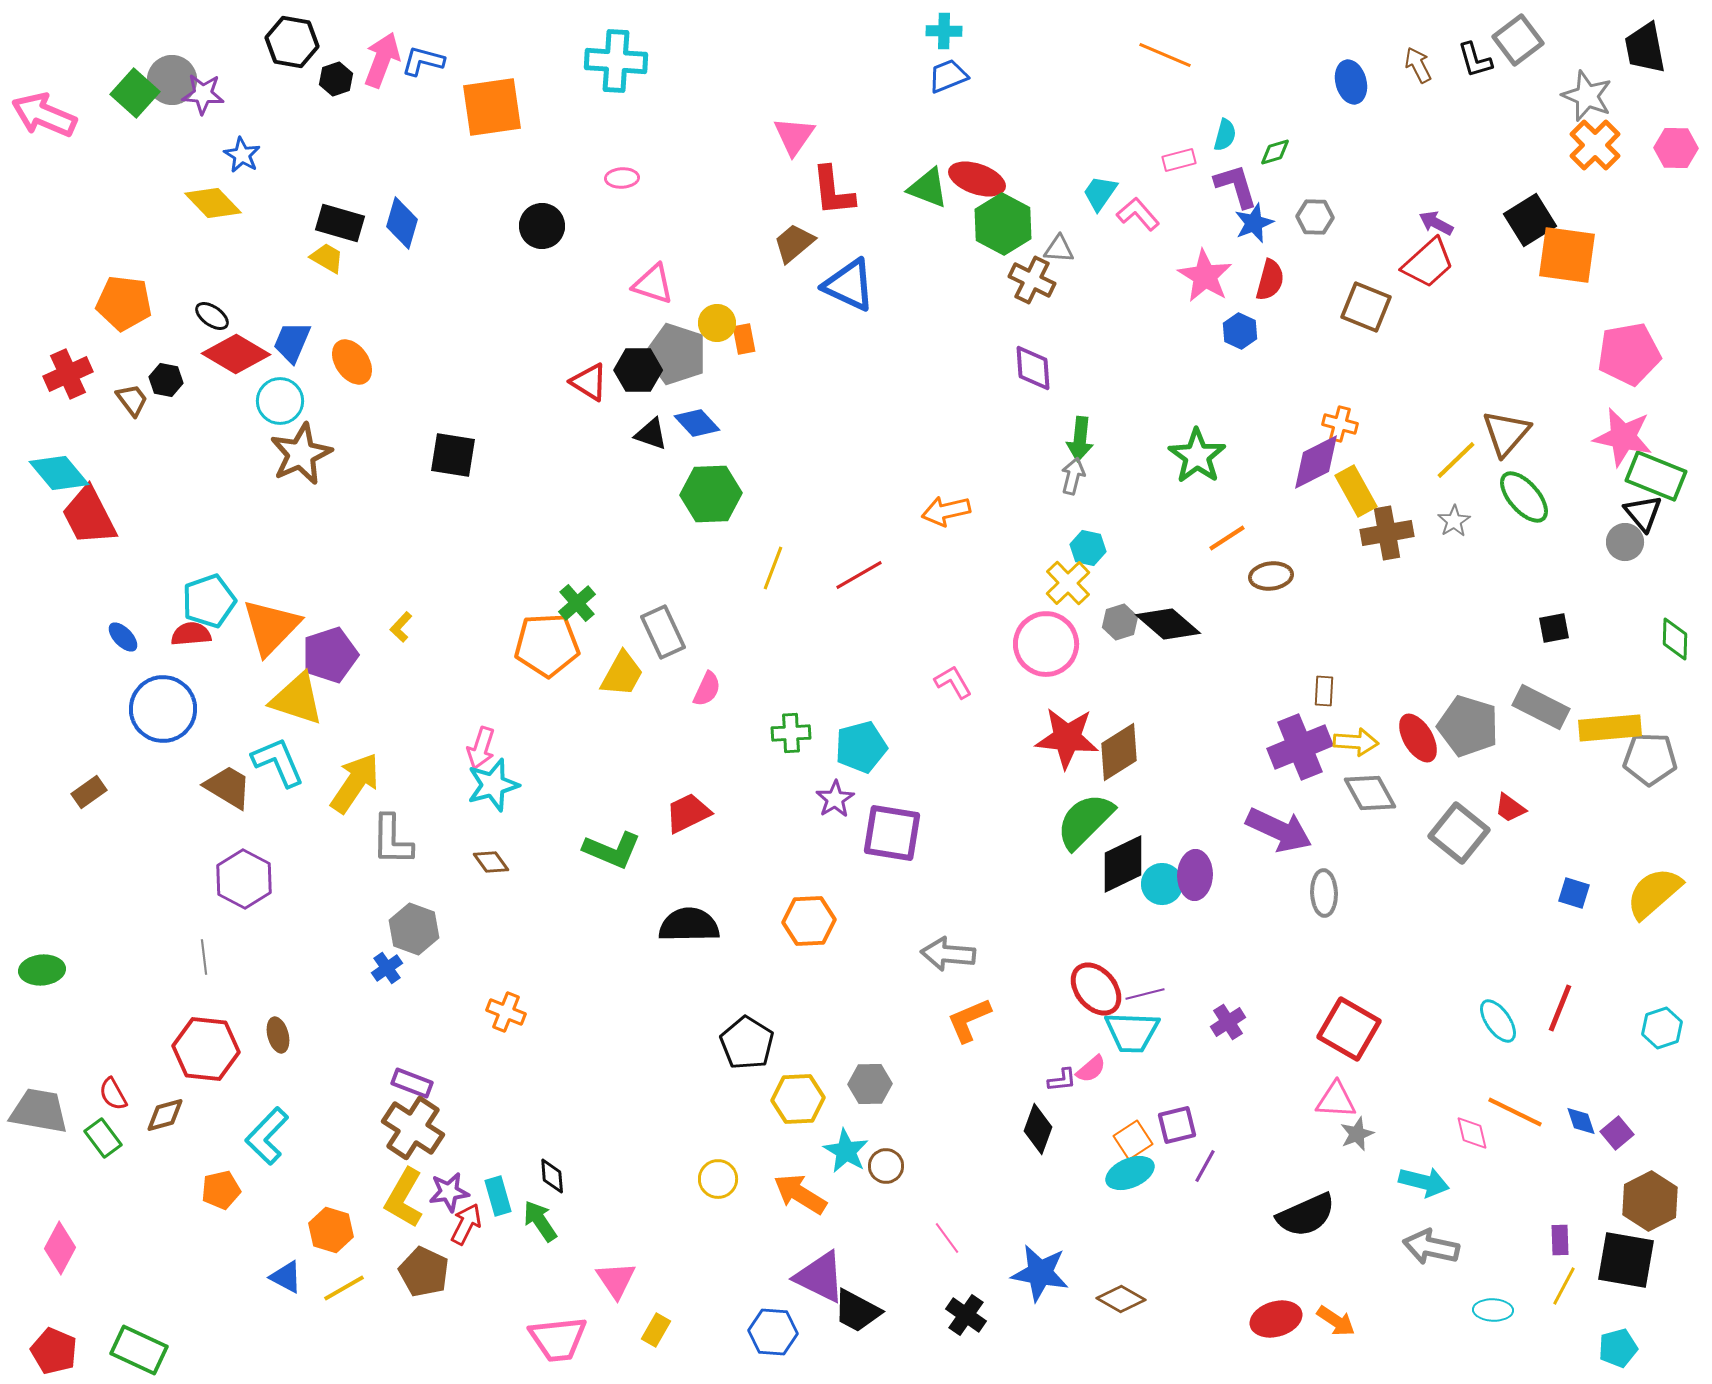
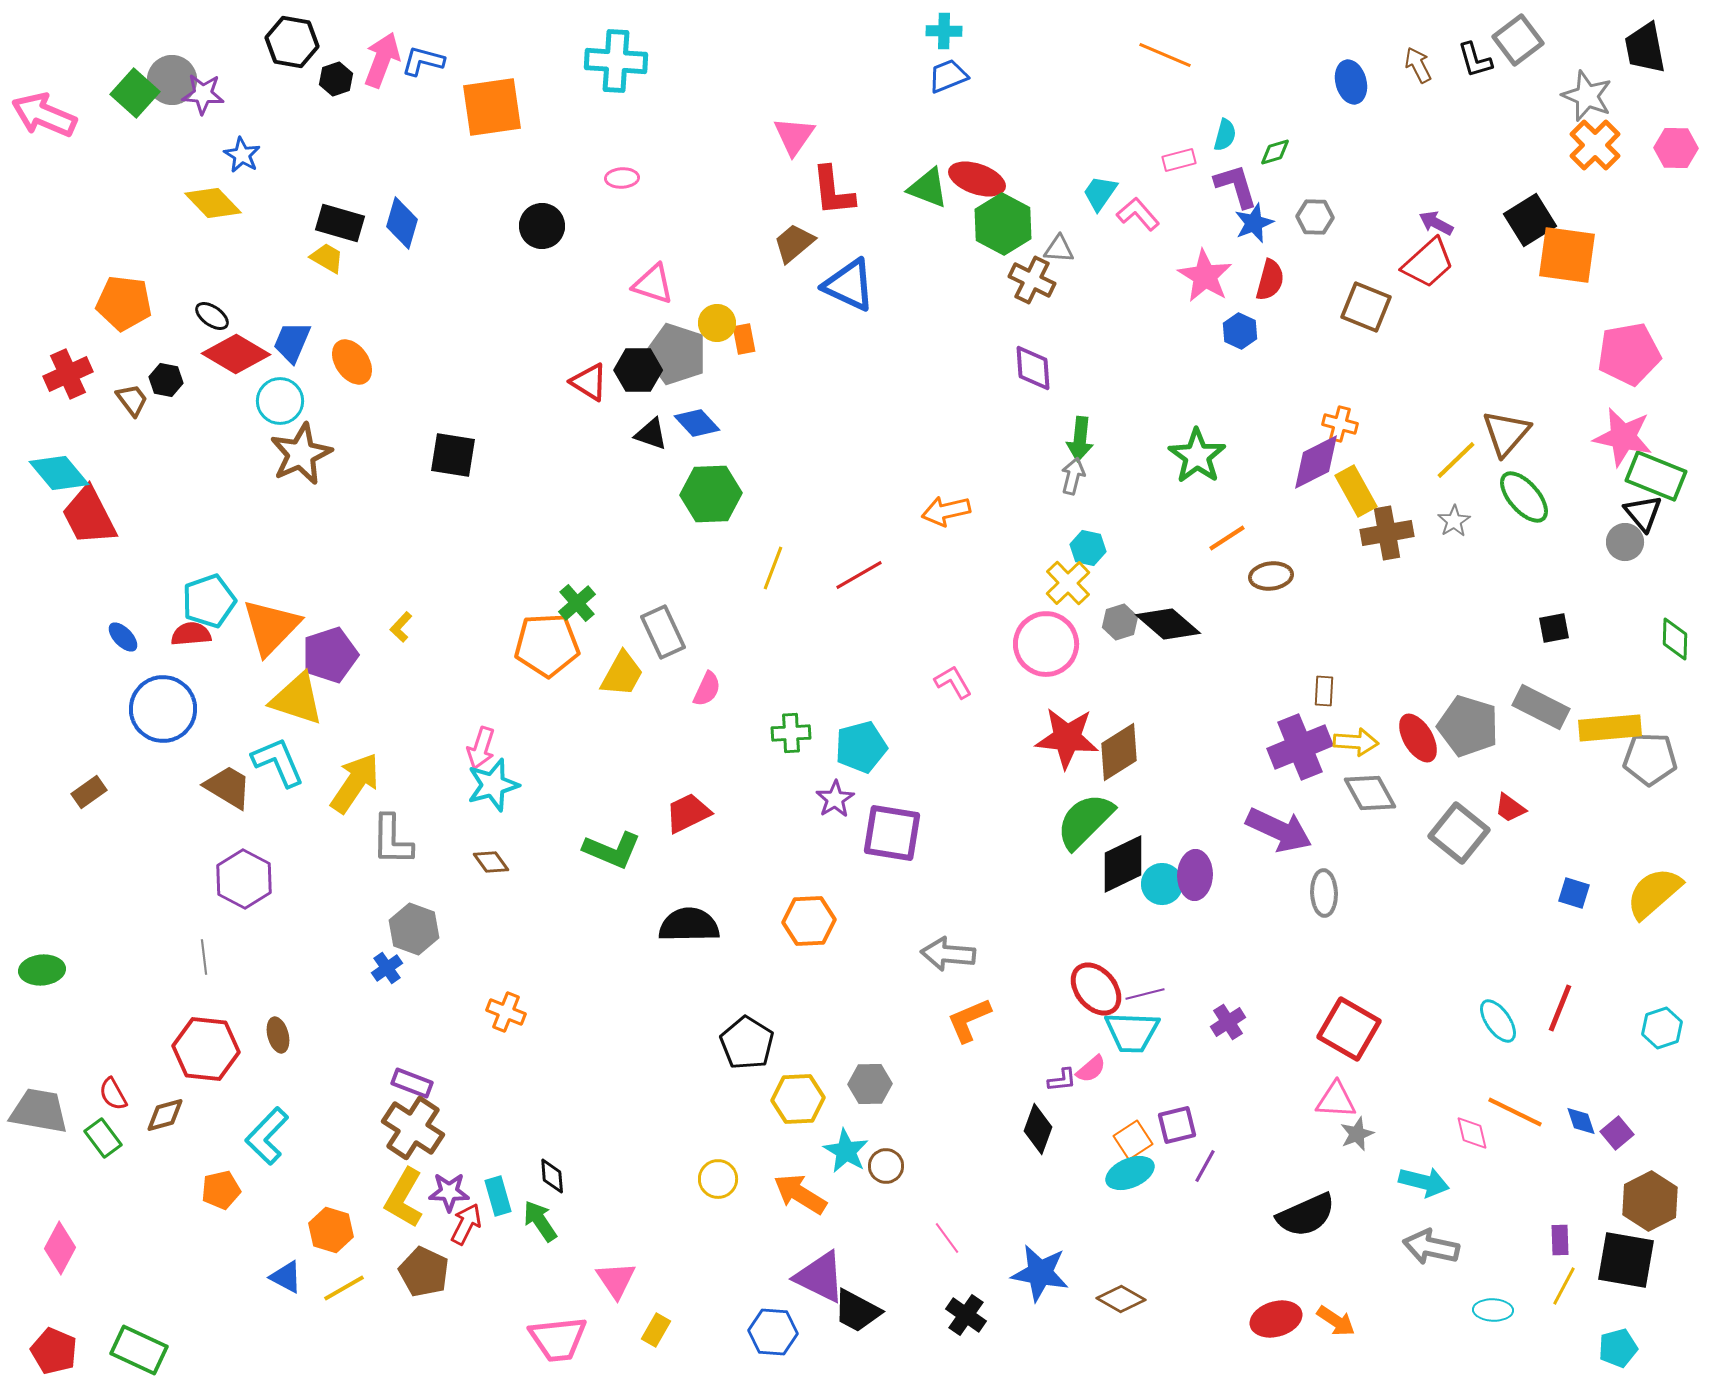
purple star at (449, 1192): rotated 9 degrees clockwise
